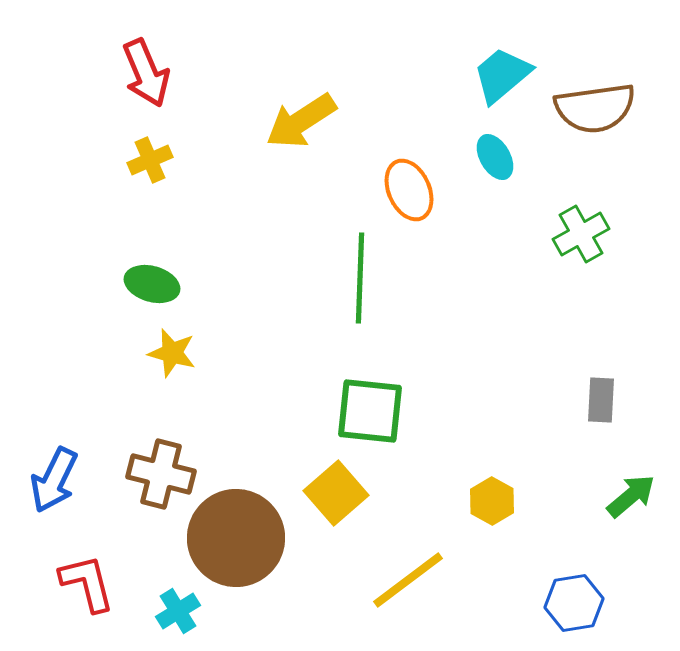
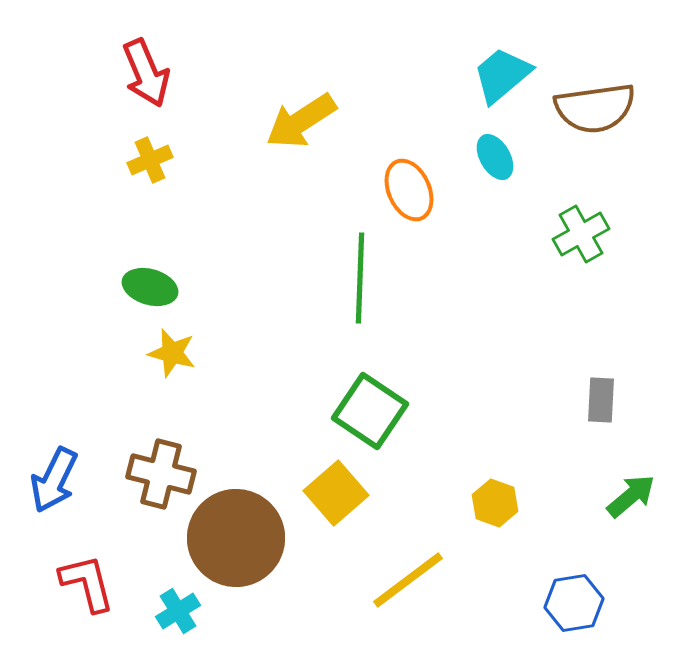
green ellipse: moved 2 px left, 3 px down
green square: rotated 28 degrees clockwise
yellow hexagon: moved 3 px right, 2 px down; rotated 9 degrees counterclockwise
